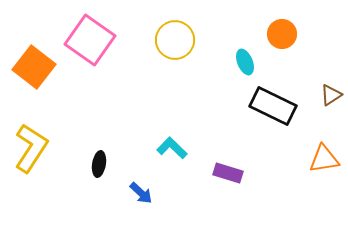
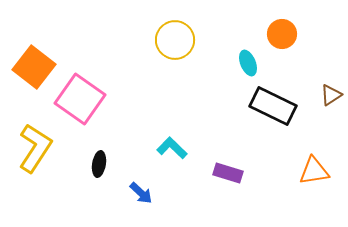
pink square: moved 10 px left, 59 px down
cyan ellipse: moved 3 px right, 1 px down
yellow L-shape: moved 4 px right
orange triangle: moved 10 px left, 12 px down
